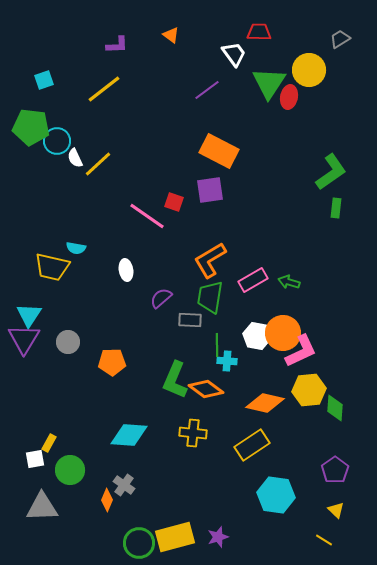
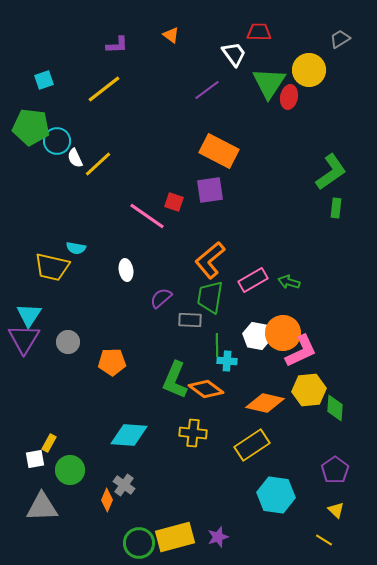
orange L-shape at (210, 260): rotated 9 degrees counterclockwise
